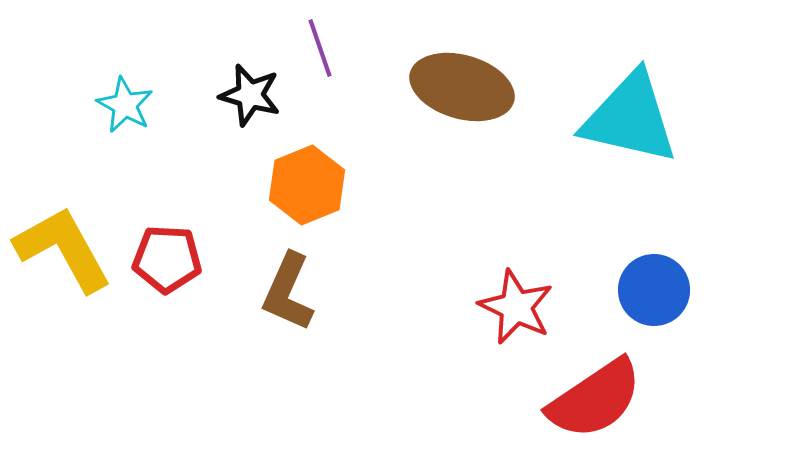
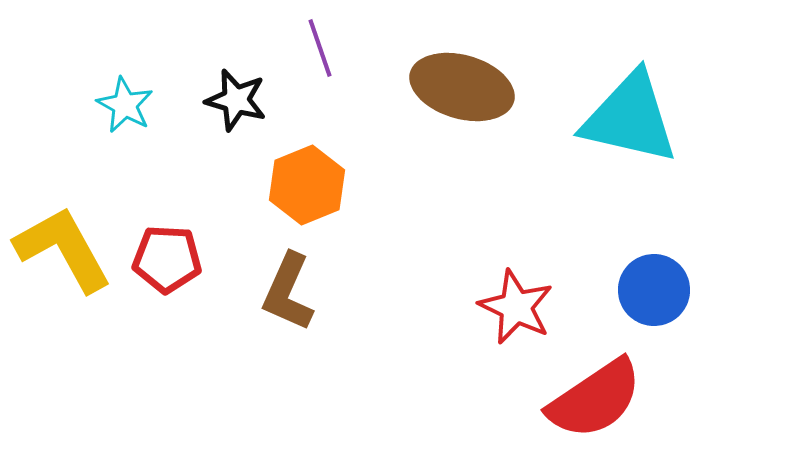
black star: moved 14 px left, 5 px down
